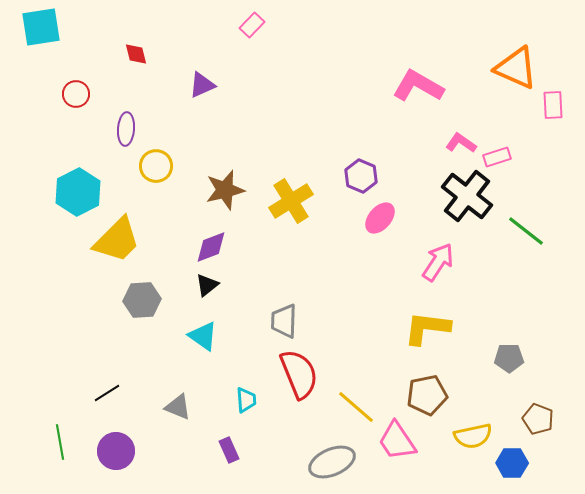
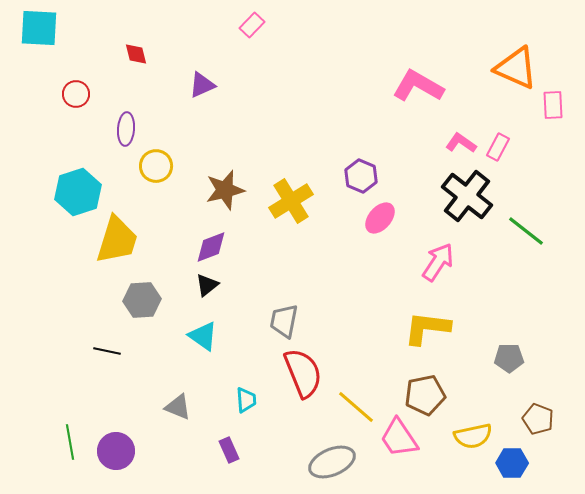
cyan square at (41, 27): moved 2 px left, 1 px down; rotated 12 degrees clockwise
pink rectangle at (497, 157): moved 1 px right, 10 px up; rotated 44 degrees counterclockwise
cyan hexagon at (78, 192): rotated 9 degrees clockwise
yellow trapezoid at (117, 240): rotated 28 degrees counterclockwise
gray trapezoid at (284, 321): rotated 9 degrees clockwise
red semicircle at (299, 374): moved 4 px right, 1 px up
black line at (107, 393): moved 42 px up; rotated 44 degrees clockwise
brown pentagon at (427, 395): moved 2 px left
pink trapezoid at (397, 441): moved 2 px right, 3 px up
green line at (60, 442): moved 10 px right
